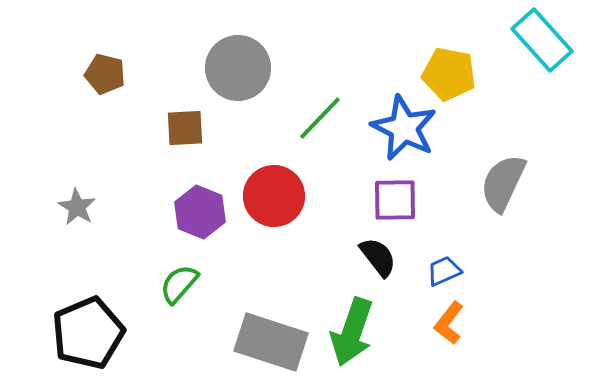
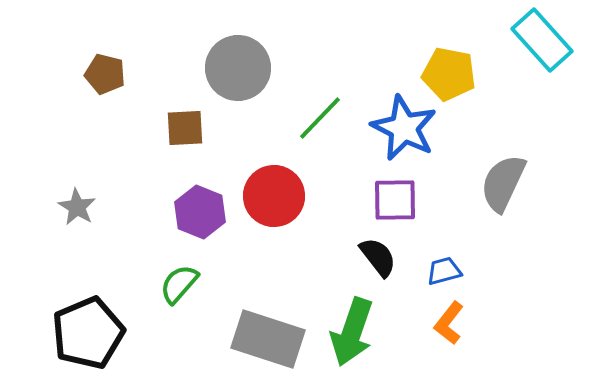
blue trapezoid: rotated 9 degrees clockwise
gray rectangle: moved 3 px left, 3 px up
